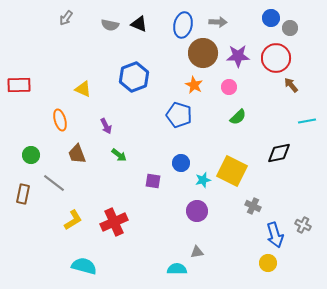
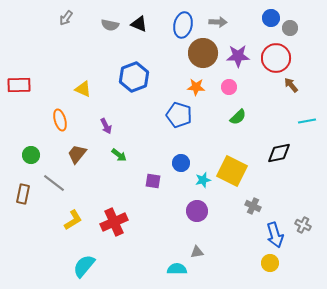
orange star at (194, 85): moved 2 px right, 2 px down; rotated 24 degrees counterclockwise
brown trapezoid at (77, 154): rotated 60 degrees clockwise
yellow circle at (268, 263): moved 2 px right
cyan semicircle at (84, 266): rotated 65 degrees counterclockwise
